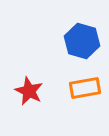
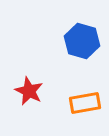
orange rectangle: moved 15 px down
